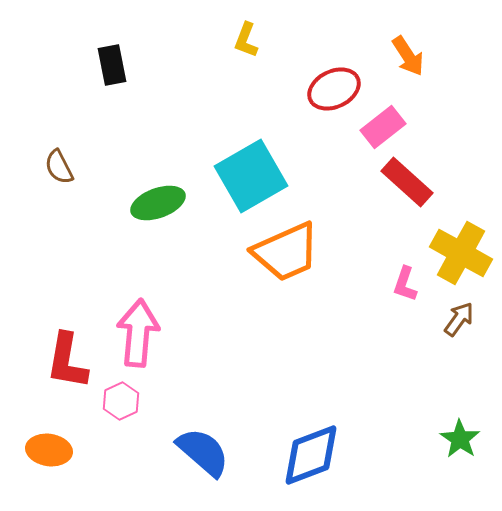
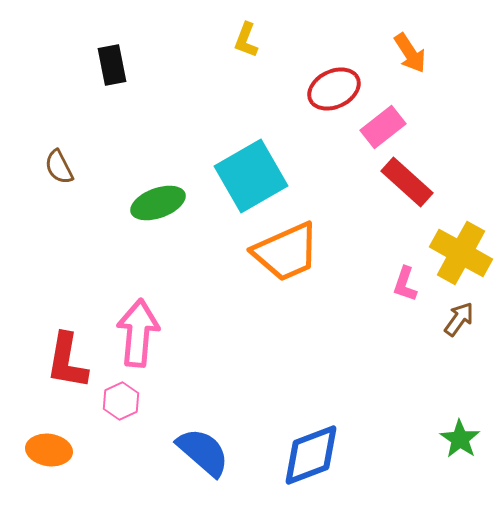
orange arrow: moved 2 px right, 3 px up
